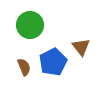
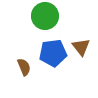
green circle: moved 15 px right, 9 px up
blue pentagon: moved 9 px up; rotated 20 degrees clockwise
